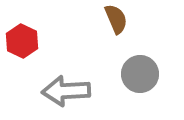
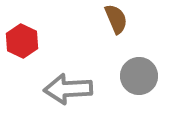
gray circle: moved 1 px left, 2 px down
gray arrow: moved 2 px right, 2 px up
